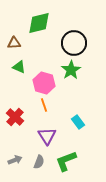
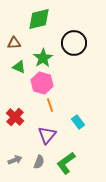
green diamond: moved 4 px up
green star: moved 28 px left, 12 px up
pink hexagon: moved 2 px left
orange line: moved 6 px right
purple triangle: moved 1 px up; rotated 12 degrees clockwise
green L-shape: moved 2 px down; rotated 15 degrees counterclockwise
